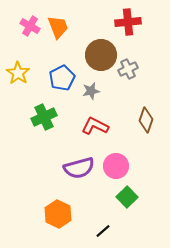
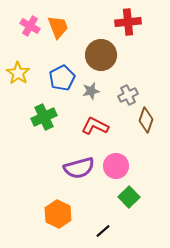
gray cross: moved 26 px down
green square: moved 2 px right
